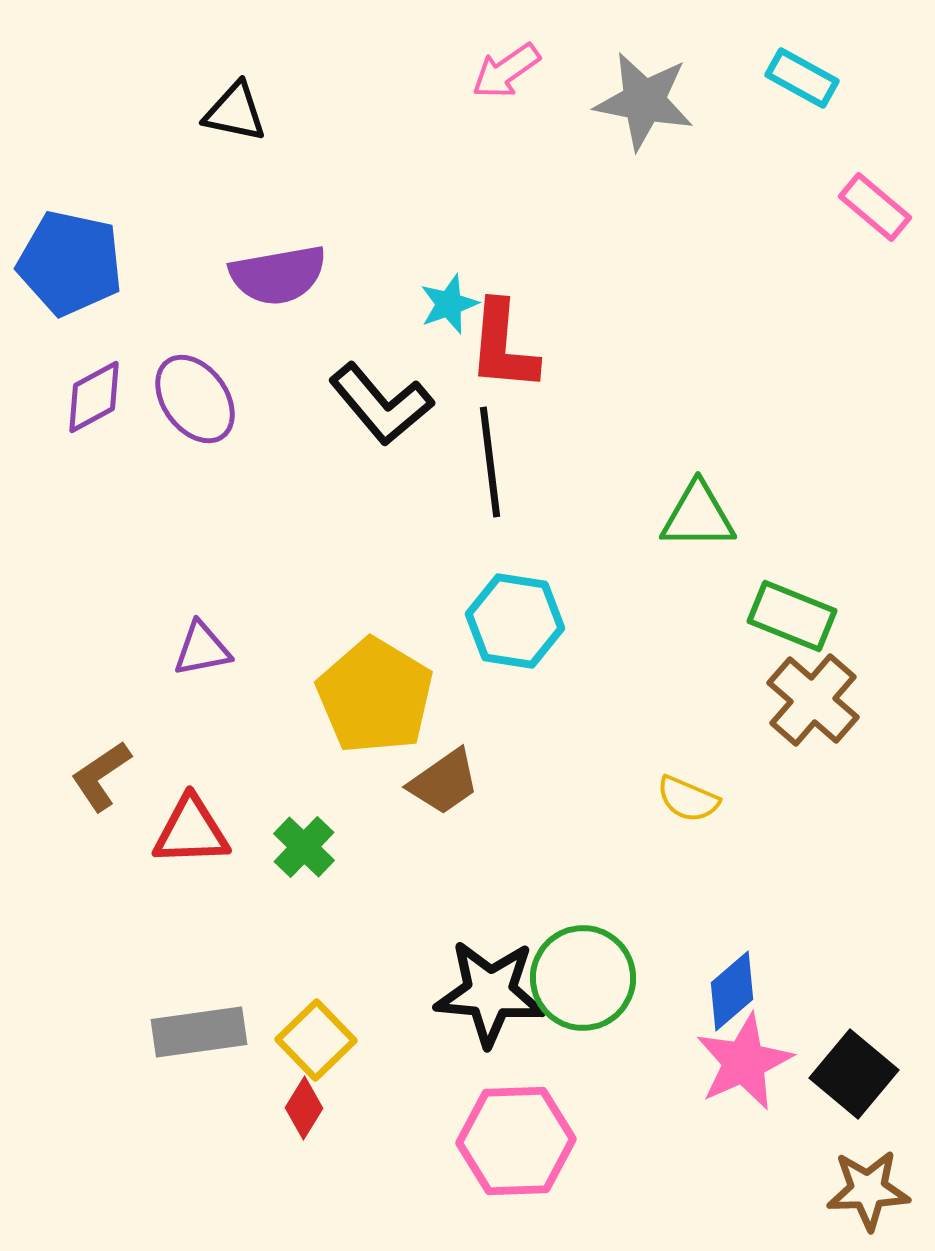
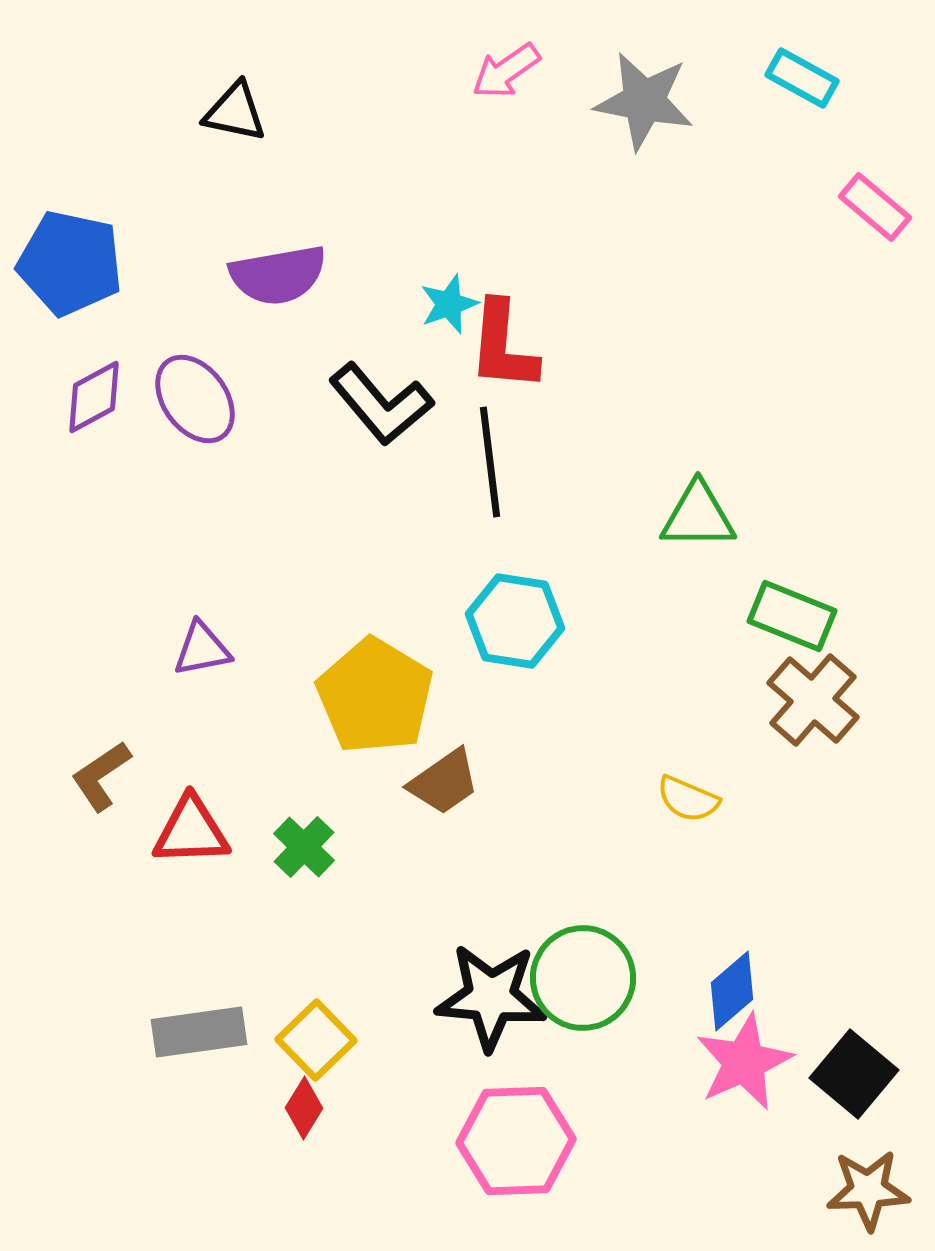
black star: moved 1 px right, 4 px down
